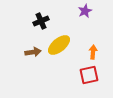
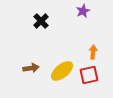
purple star: moved 2 px left
black cross: rotated 21 degrees counterclockwise
yellow ellipse: moved 3 px right, 26 px down
brown arrow: moved 2 px left, 16 px down
